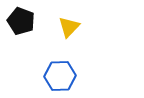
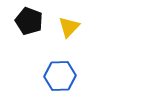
black pentagon: moved 8 px right
